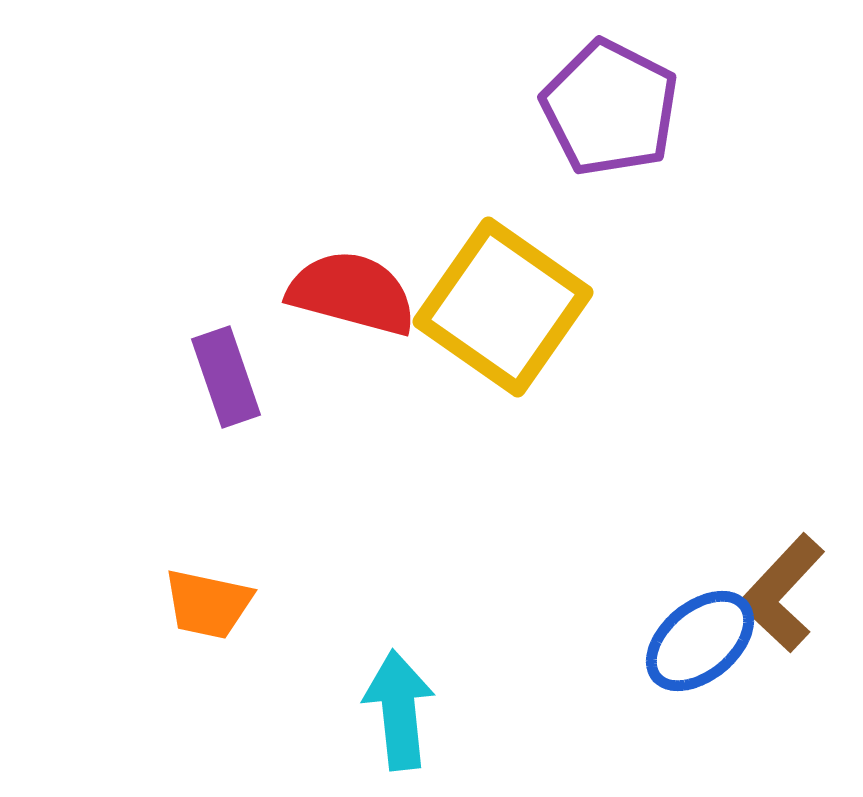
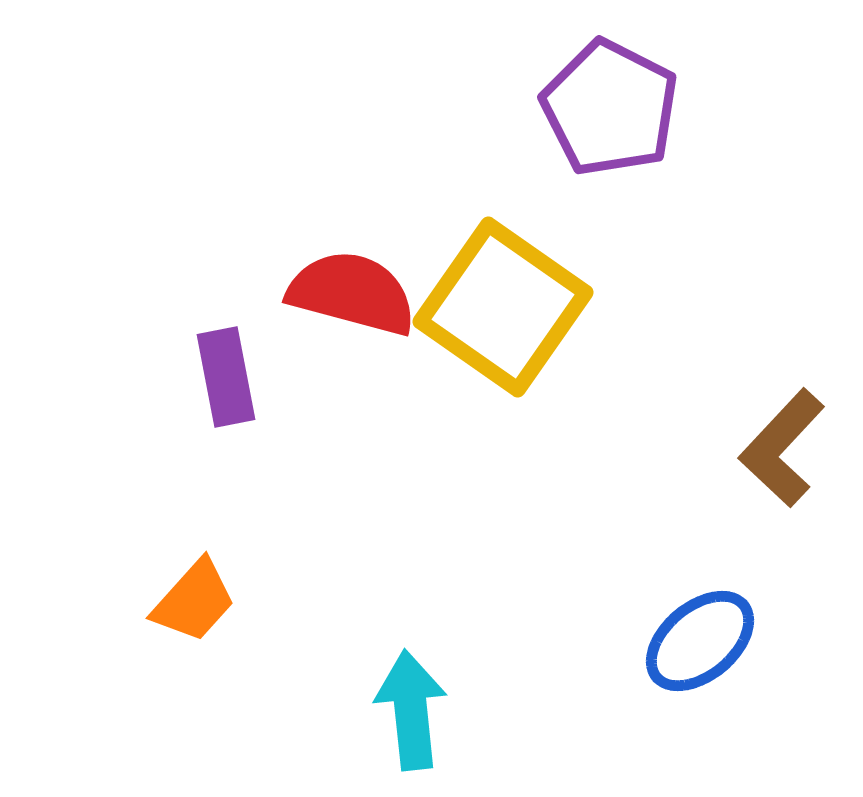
purple rectangle: rotated 8 degrees clockwise
brown L-shape: moved 145 px up
orange trapezoid: moved 14 px left, 3 px up; rotated 60 degrees counterclockwise
cyan arrow: moved 12 px right
